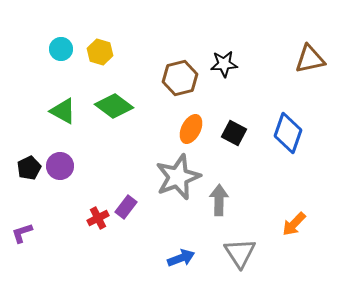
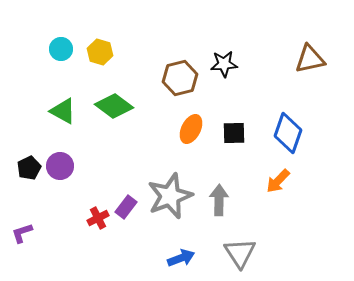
black square: rotated 30 degrees counterclockwise
gray star: moved 8 px left, 19 px down
orange arrow: moved 16 px left, 43 px up
